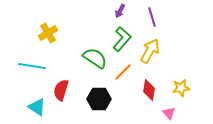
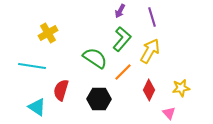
red diamond: rotated 15 degrees clockwise
